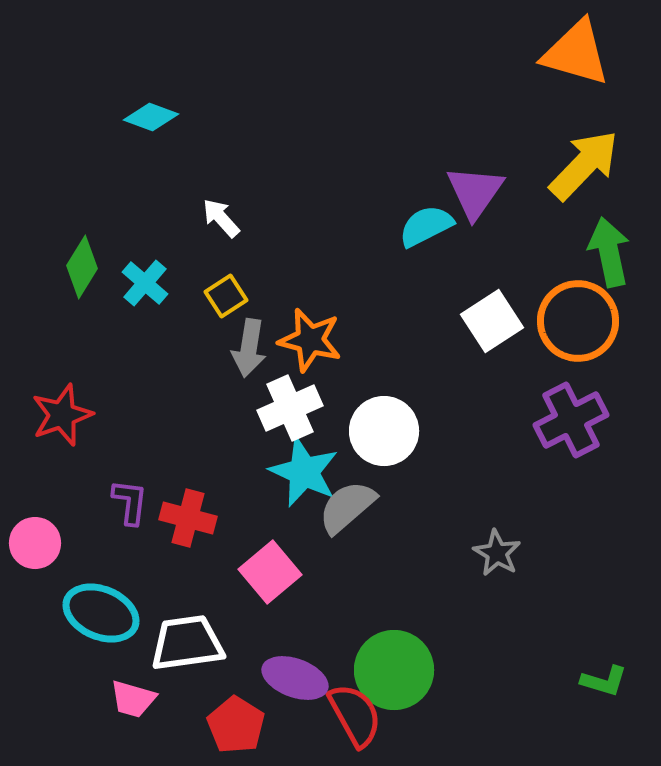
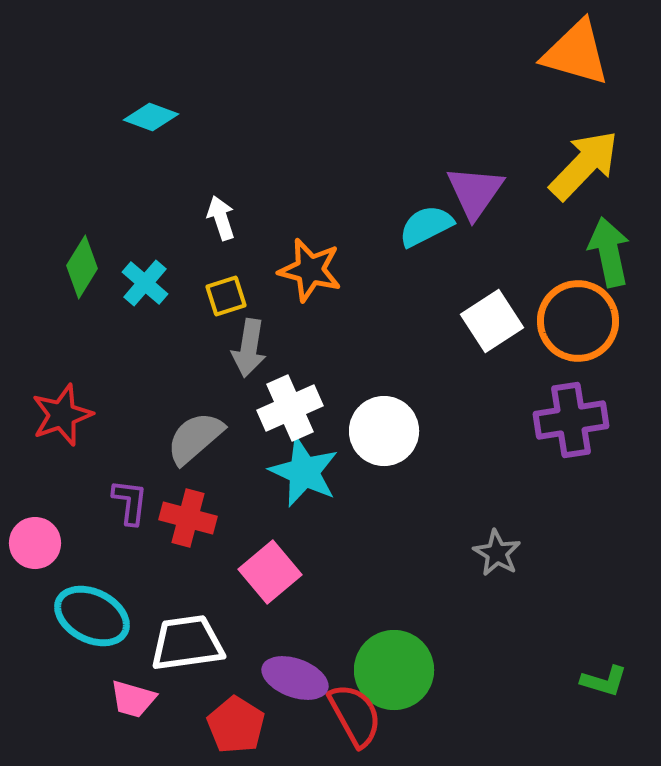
white arrow: rotated 24 degrees clockwise
yellow square: rotated 15 degrees clockwise
orange star: moved 70 px up
purple cross: rotated 18 degrees clockwise
gray semicircle: moved 152 px left, 69 px up
cyan ellipse: moved 9 px left, 3 px down; rotated 4 degrees clockwise
